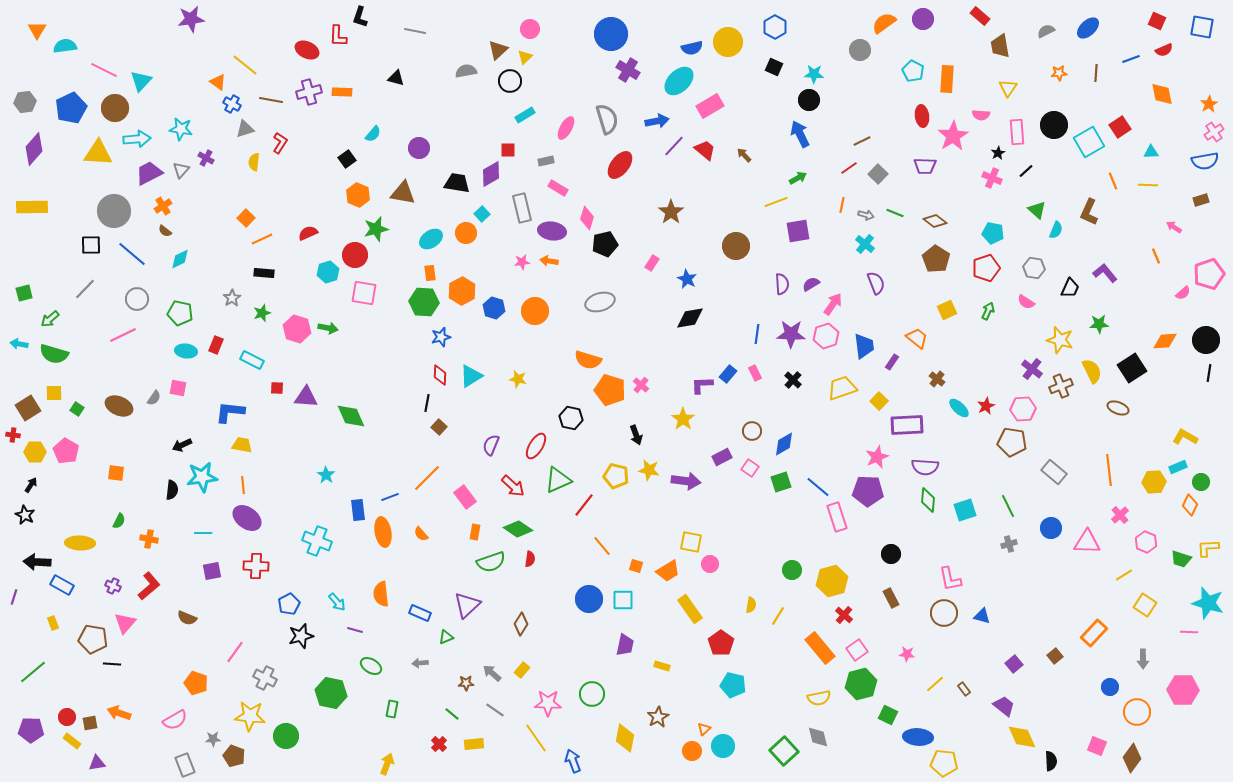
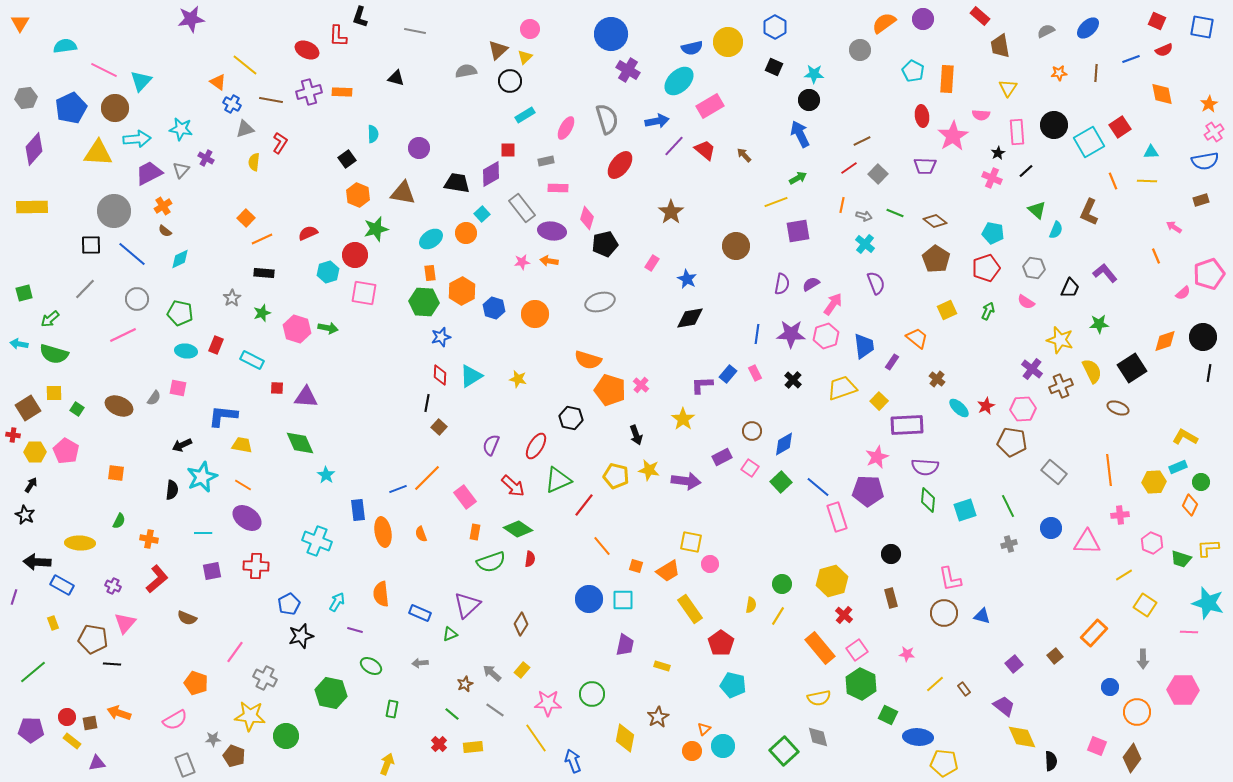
orange triangle at (37, 30): moved 17 px left, 7 px up
gray hexagon at (25, 102): moved 1 px right, 4 px up
cyan semicircle at (373, 134): rotated 42 degrees counterclockwise
yellow line at (1148, 185): moved 1 px left, 4 px up
pink rectangle at (558, 188): rotated 30 degrees counterclockwise
gray rectangle at (522, 208): rotated 24 degrees counterclockwise
gray arrow at (866, 215): moved 2 px left, 1 px down
purple semicircle at (782, 284): rotated 15 degrees clockwise
orange circle at (535, 311): moved 3 px down
black circle at (1206, 340): moved 3 px left, 3 px up
orange diamond at (1165, 341): rotated 15 degrees counterclockwise
blue L-shape at (230, 412): moved 7 px left, 4 px down
green diamond at (351, 416): moved 51 px left, 27 px down
cyan star at (202, 477): rotated 16 degrees counterclockwise
green square at (781, 482): rotated 25 degrees counterclockwise
orange line at (243, 485): rotated 54 degrees counterclockwise
blue line at (390, 497): moved 8 px right, 8 px up
pink cross at (1120, 515): rotated 36 degrees clockwise
orange semicircle at (421, 534): rotated 21 degrees clockwise
pink hexagon at (1146, 542): moved 6 px right, 1 px down
green circle at (792, 570): moved 10 px left, 14 px down
red L-shape at (149, 586): moved 8 px right, 7 px up
brown rectangle at (891, 598): rotated 12 degrees clockwise
cyan arrow at (337, 602): rotated 108 degrees counterclockwise
green triangle at (446, 637): moved 4 px right, 3 px up
brown star at (466, 683): moved 1 px left, 1 px down; rotated 21 degrees counterclockwise
green hexagon at (861, 684): rotated 20 degrees counterclockwise
yellow rectangle at (474, 744): moved 1 px left, 3 px down
